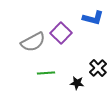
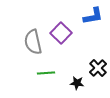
blue L-shape: moved 2 px up; rotated 25 degrees counterclockwise
gray semicircle: rotated 105 degrees clockwise
